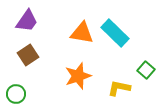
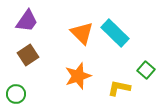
orange triangle: rotated 35 degrees clockwise
